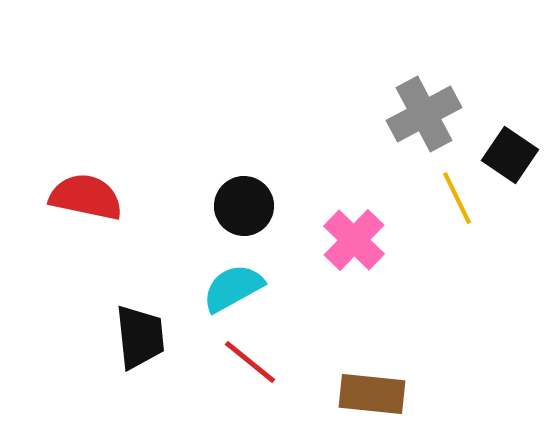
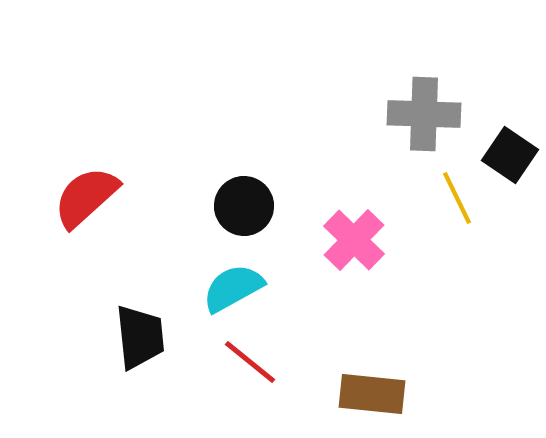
gray cross: rotated 30 degrees clockwise
red semicircle: rotated 54 degrees counterclockwise
